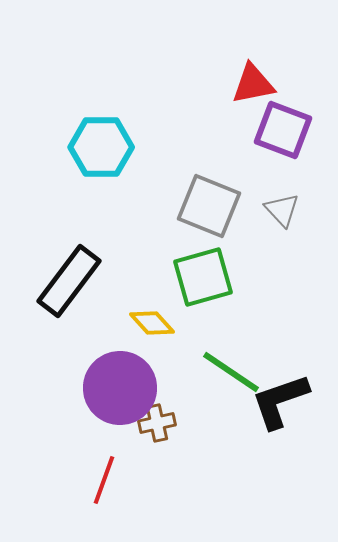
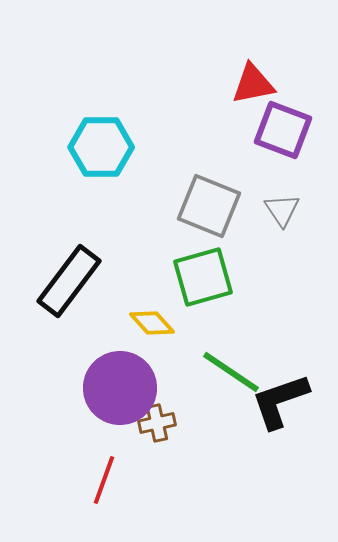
gray triangle: rotated 9 degrees clockwise
